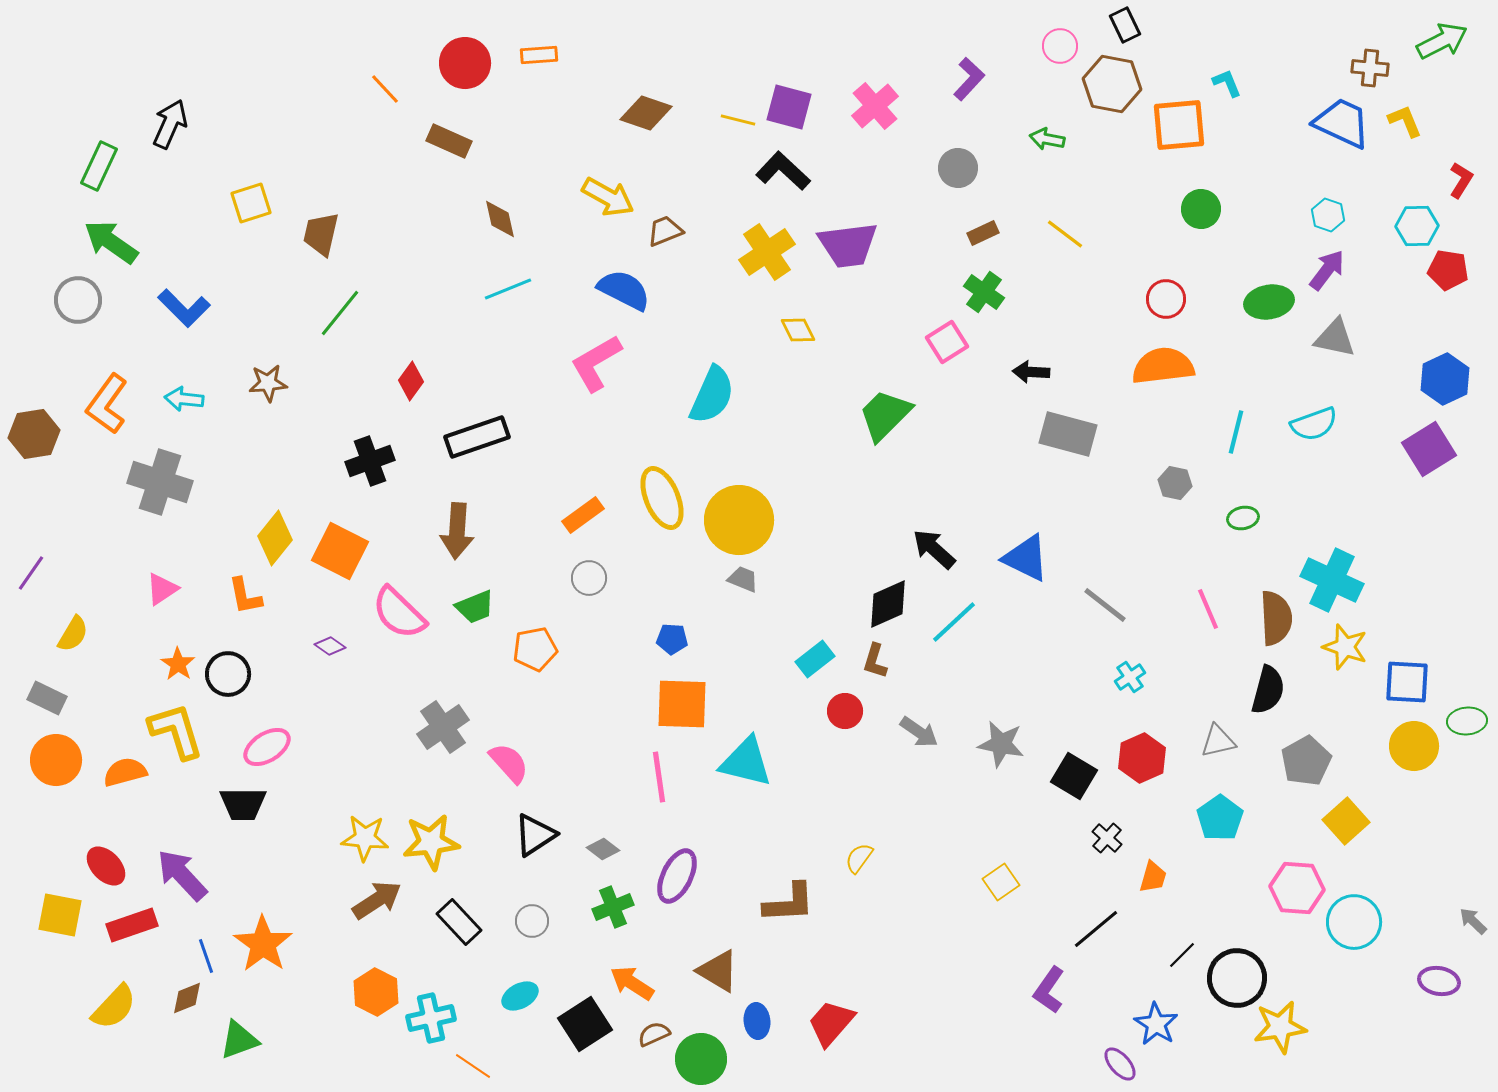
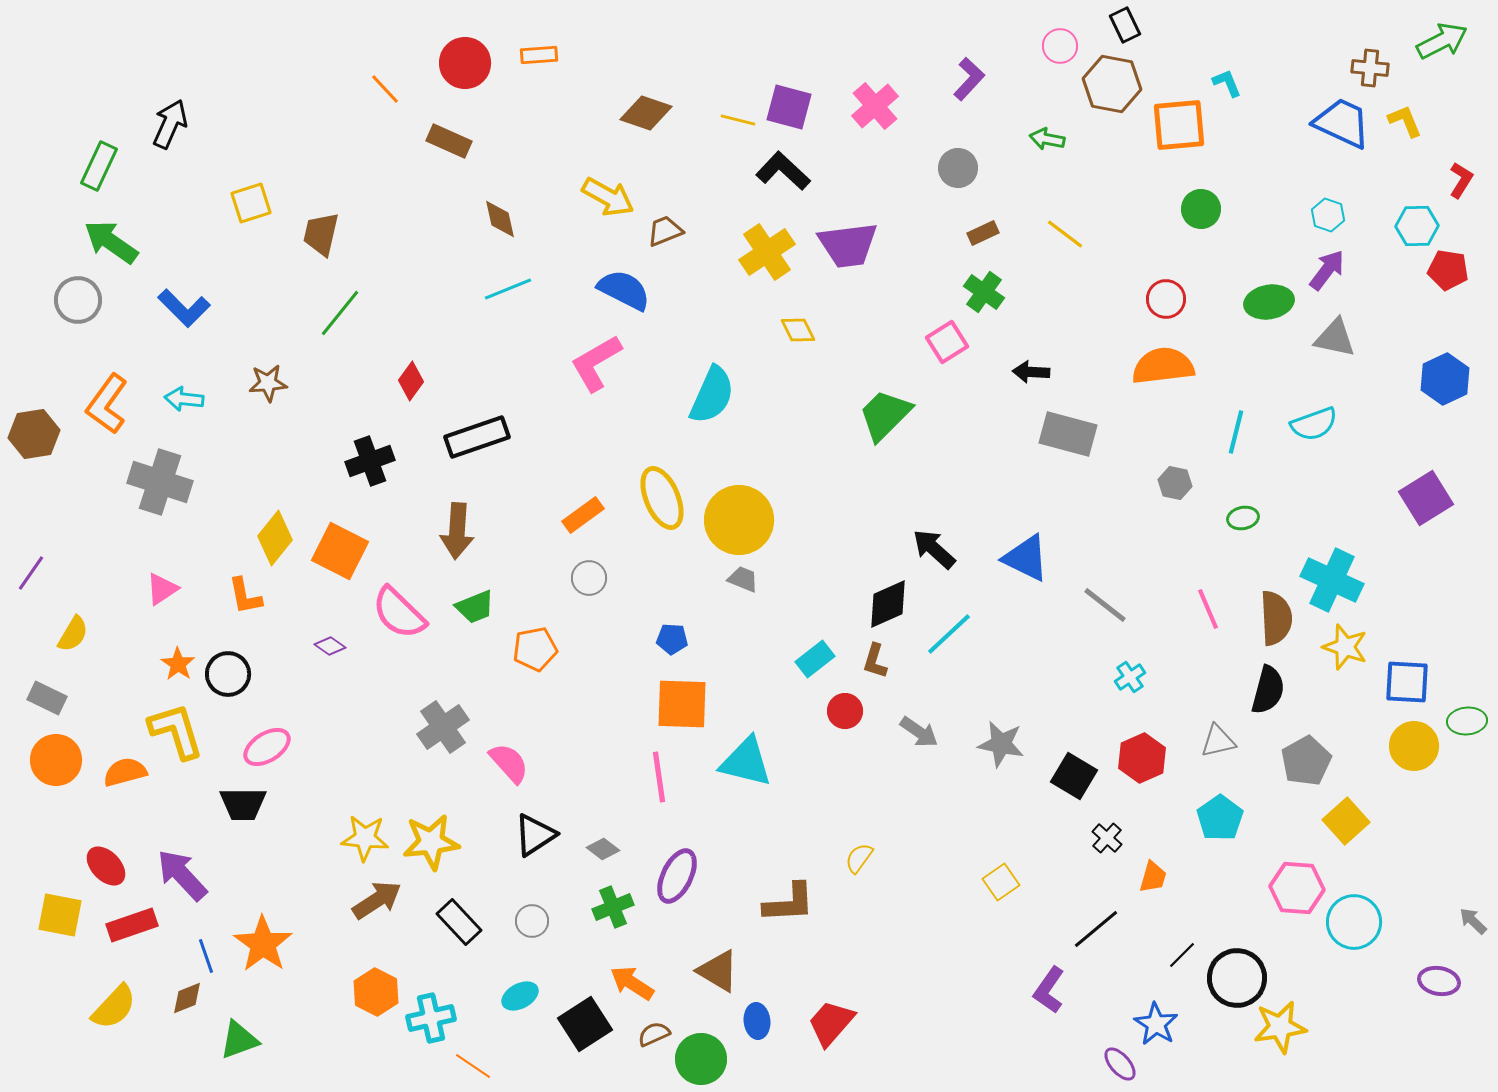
purple square at (1429, 449): moved 3 px left, 49 px down
cyan line at (954, 622): moved 5 px left, 12 px down
